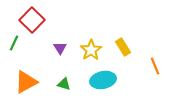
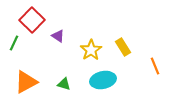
purple triangle: moved 2 px left, 12 px up; rotated 24 degrees counterclockwise
